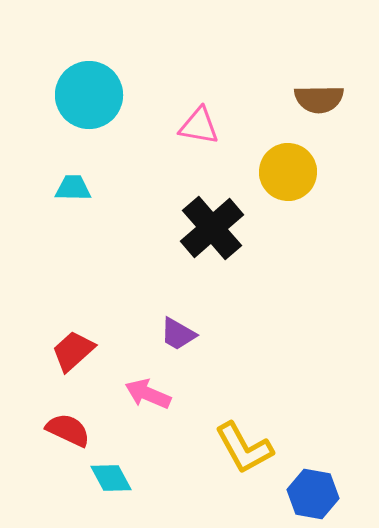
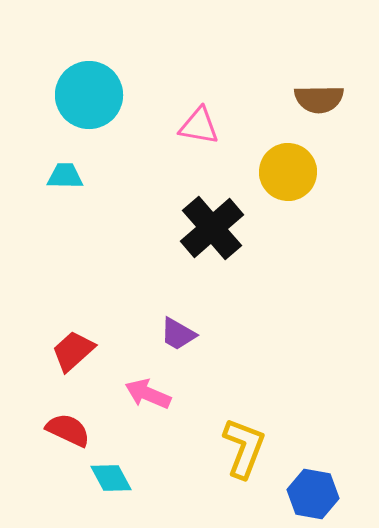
cyan trapezoid: moved 8 px left, 12 px up
yellow L-shape: rotated 130 degrees counterclockwise
